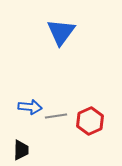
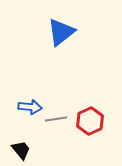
blue triangle: rotated 16 degrees clockwise
gray line: moved 3 px down
black trapezoid: rotated 40 degrees counterclockwise
